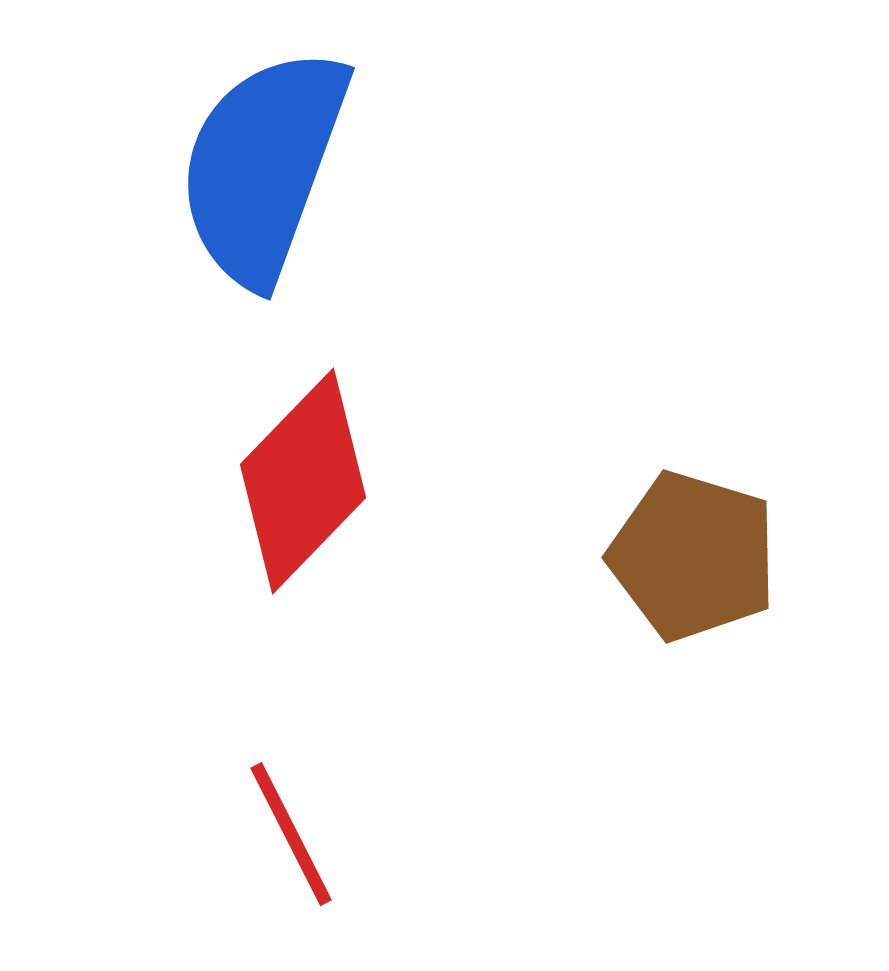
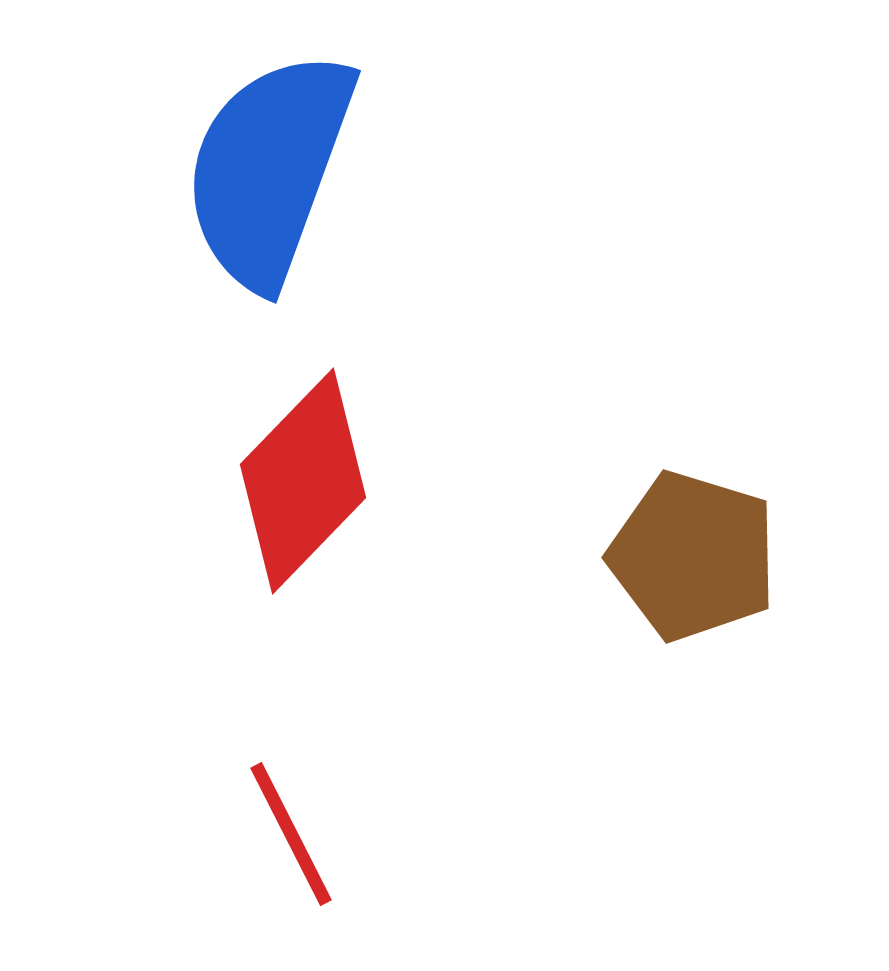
blue semicircle: moved 6 px right, 3 px down
